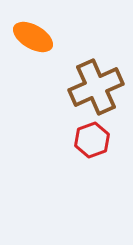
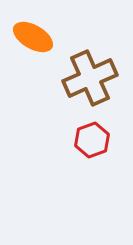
brown cross: moved 6 px left, 9 px up
